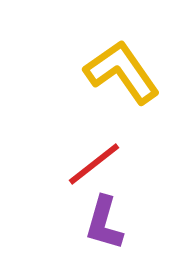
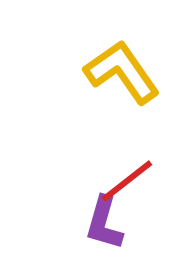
red line: moved 33 px right, 17 px down
